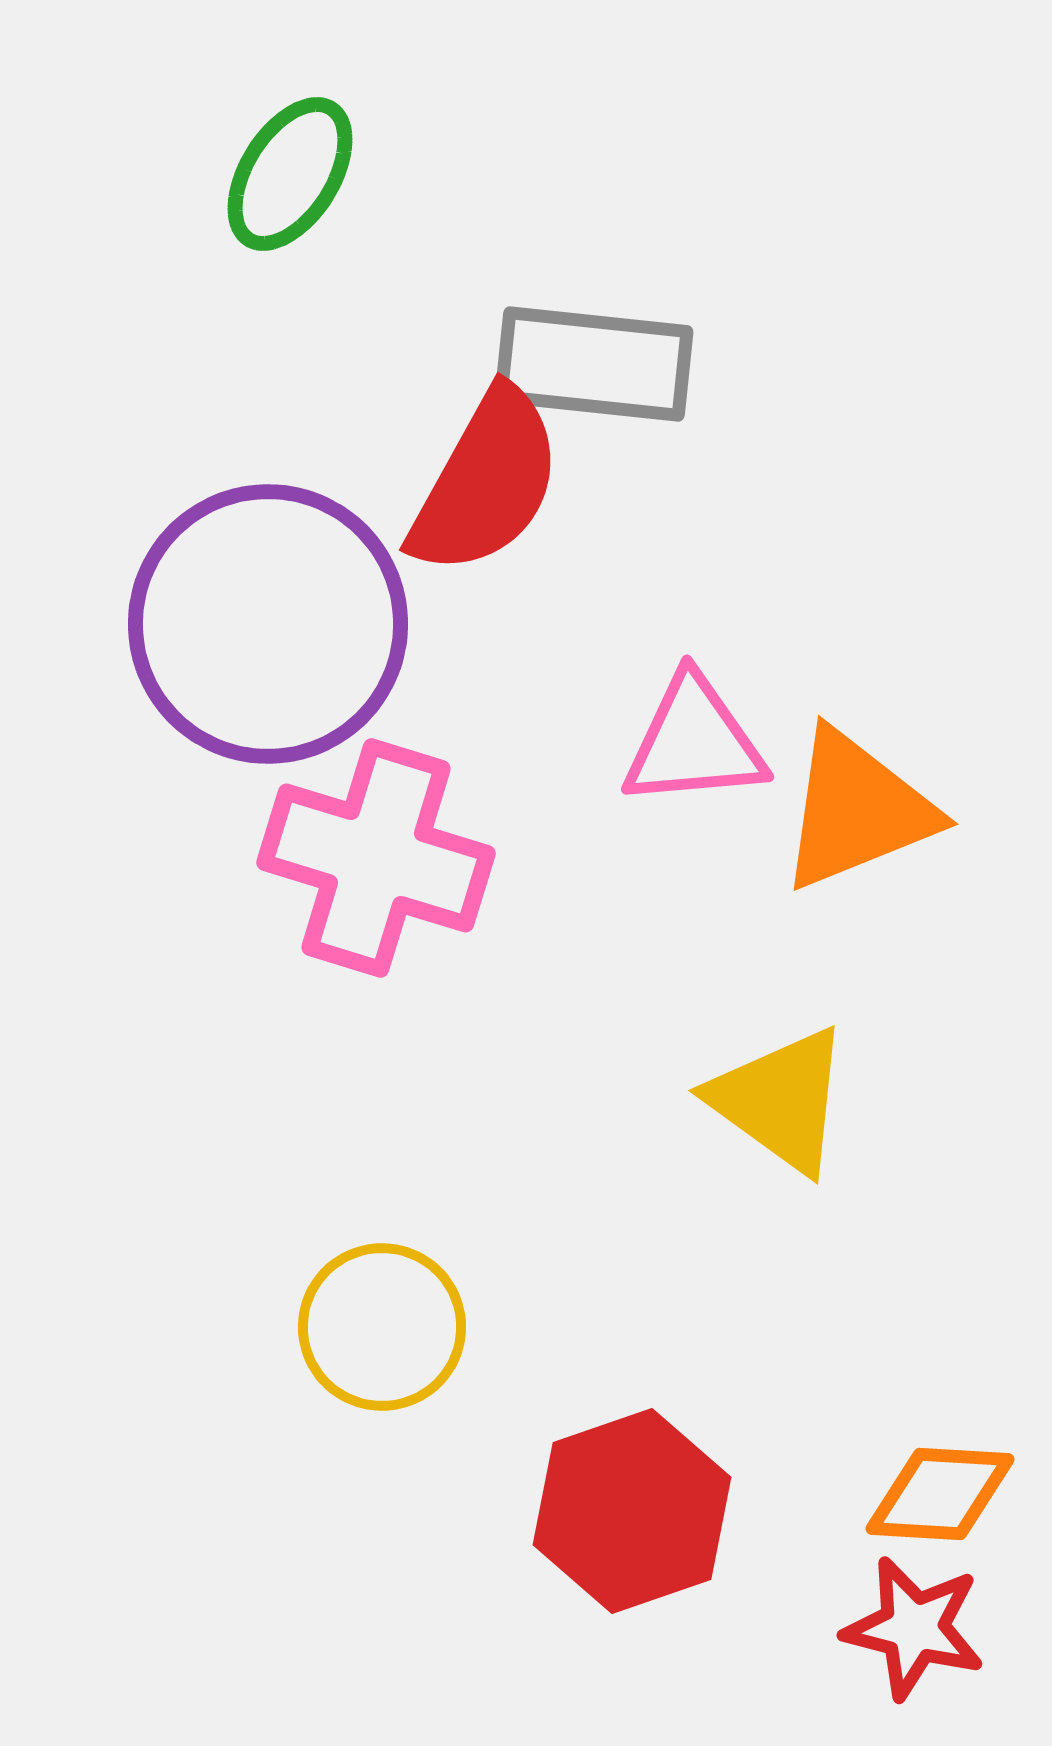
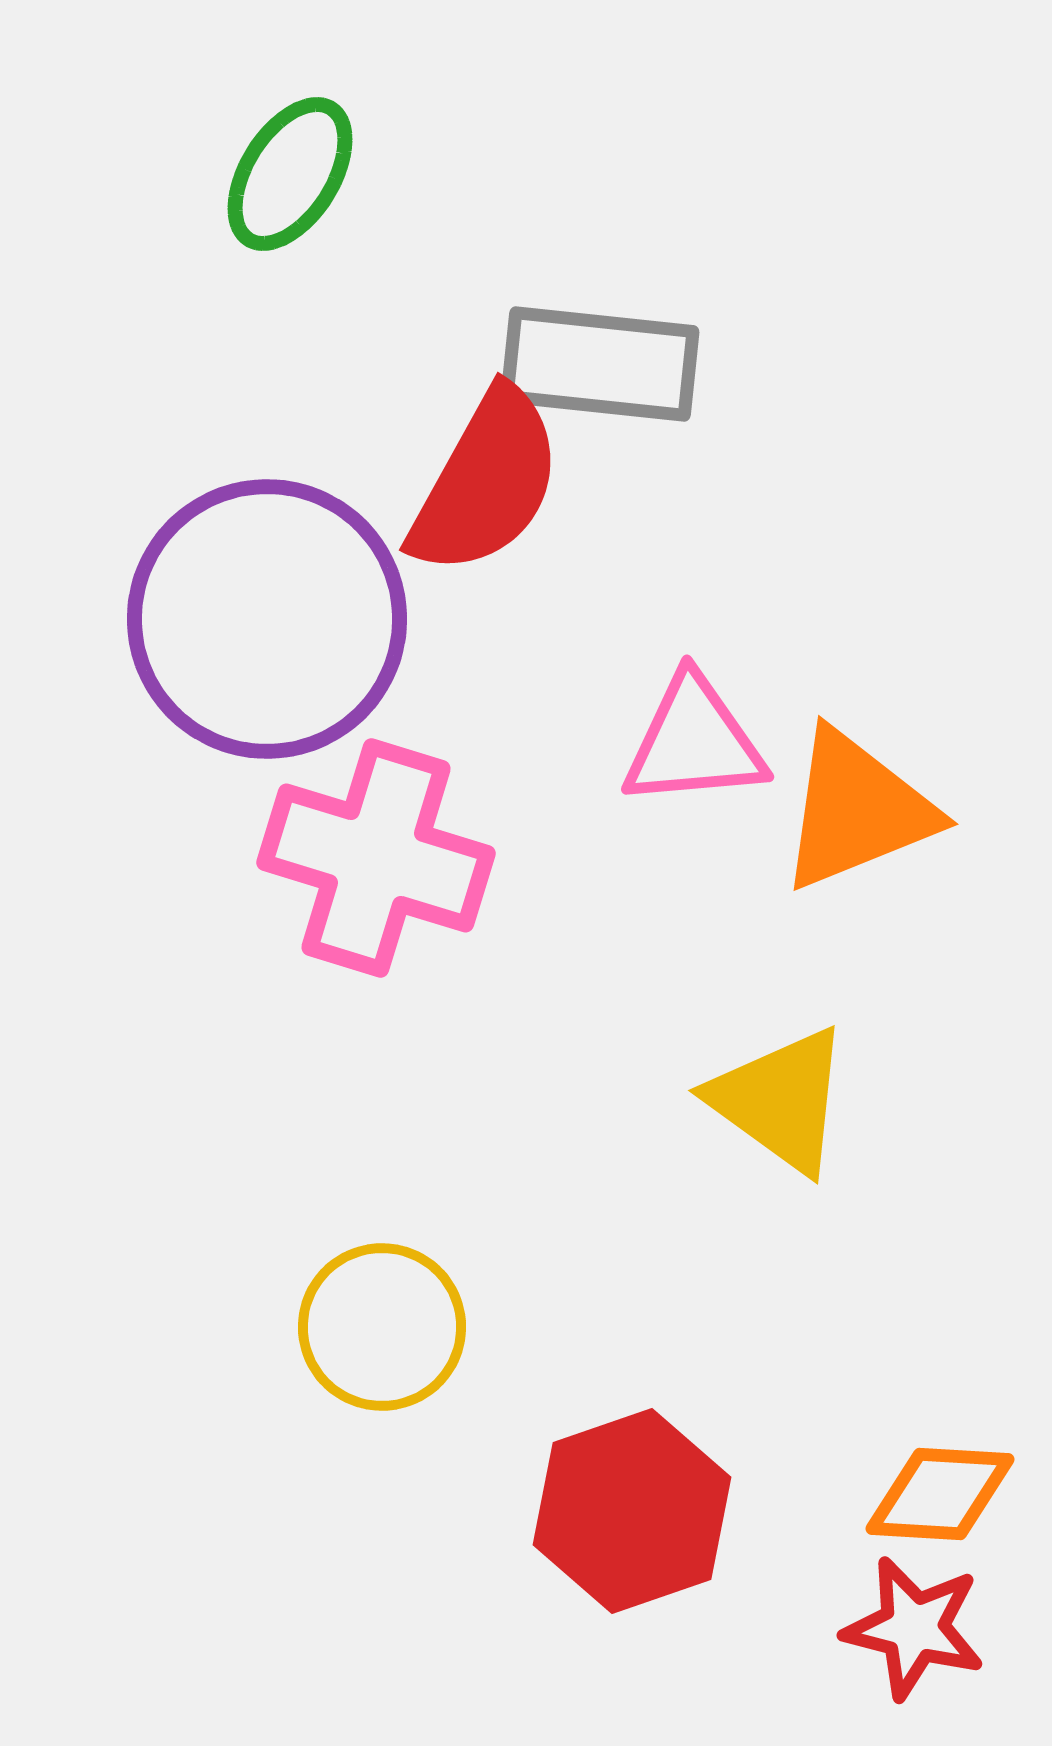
gray rectangle: moved 6 px right
purple circle: moved 1 px left, 5 px up
